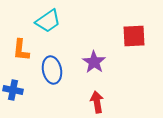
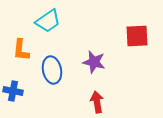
red square: moved 3 px right
purple star: rotated 20 degrees counterclockwise
blue cross: moved 1 px down
